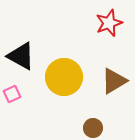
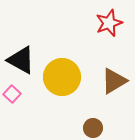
black triangle: moved 4 px down
yellow circle: moved 2 px left
pink square: rotated 24 degrees counterclockwise
